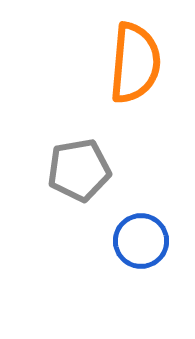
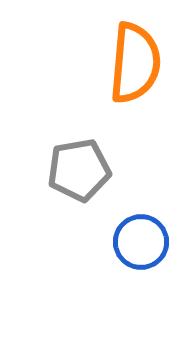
blue circle: moved 1 px down
